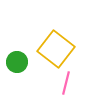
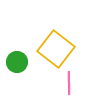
pink line: moved 3 px right; rotated 15 degrees counterclockwise
